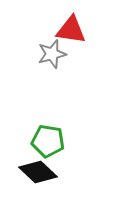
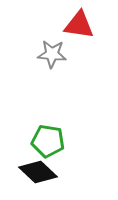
red triangle: moved 8 px right, 5 px up
gray star: rotated 20 degrees clockwise
